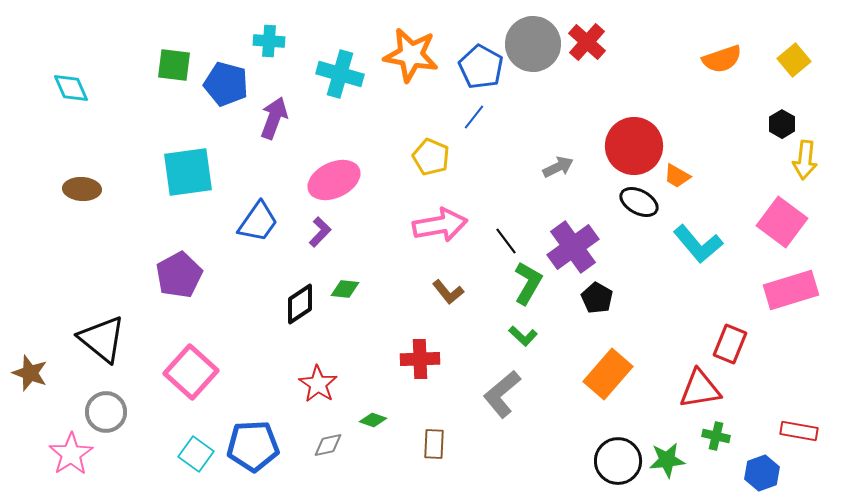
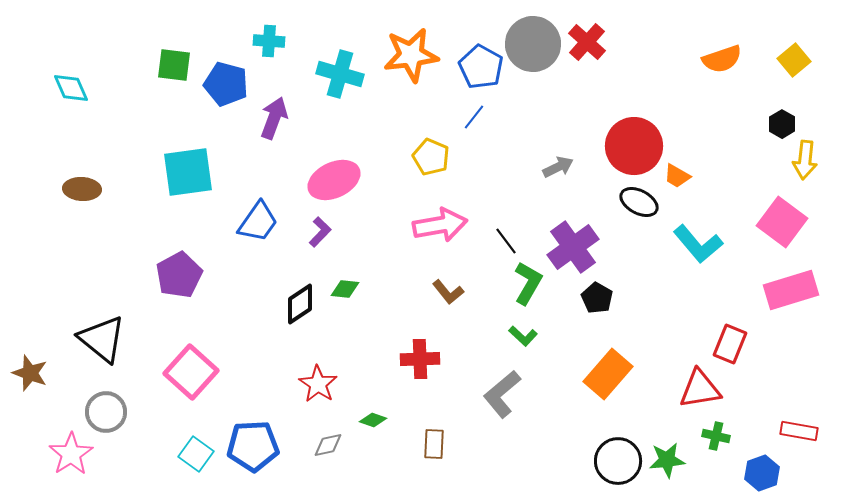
orange star at (411, 55): rotated 18 degrees counterclockwise
